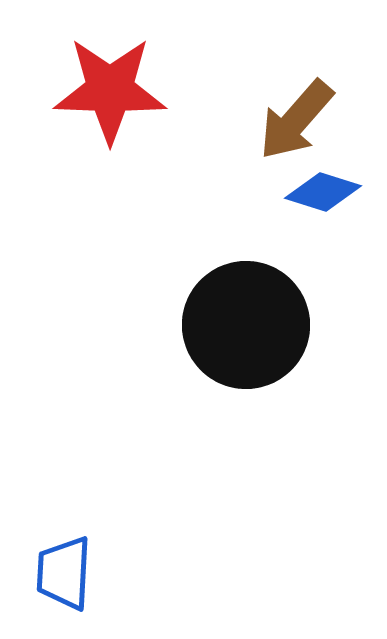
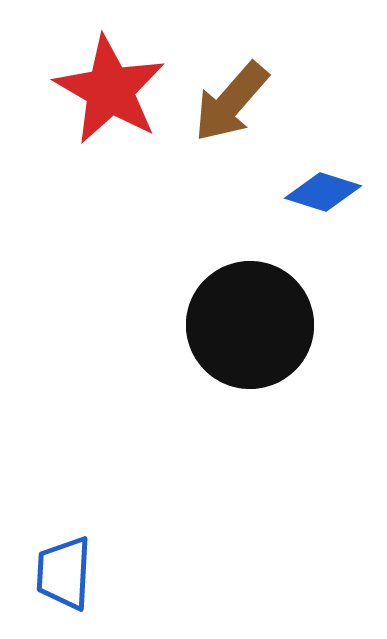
red star: rotated 28 degrees clockwise
brown arrow: moved 65 px left, 18 px up
black circle: moved 4 px right
